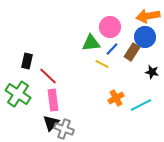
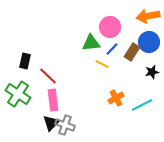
blue circle: moved 4 px right, 5 px down
black rectangle: moved 2 px left
black star: rotated 24 degrees counterclockwise
cyan line: moved 1 px right
gray cross: moved 1 px right, 4 px up
